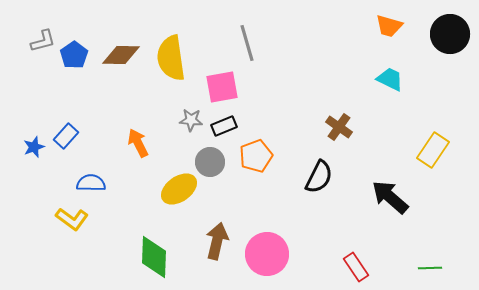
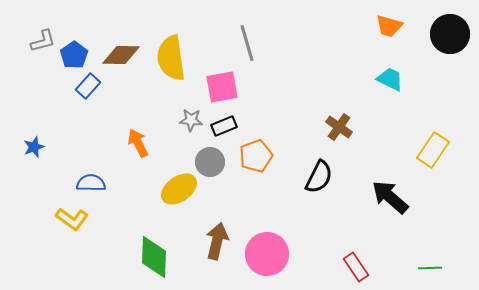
blue rectangle: moved 22 px right, 50 px up
